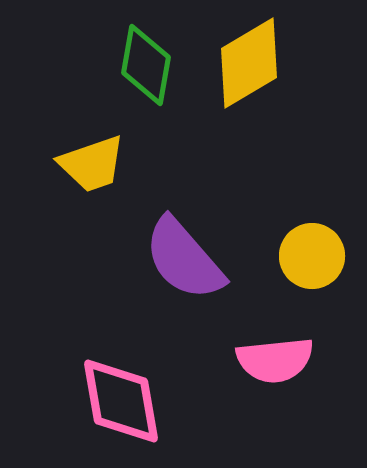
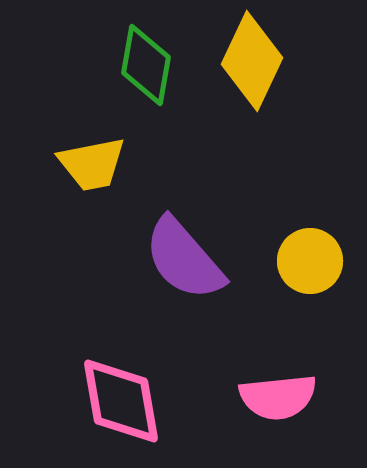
yellow diamond: moved 3 px right, 2 px up; rotated 34 degrees counterclockwise
yellow trapezoid: rotated 8 degrees clockwise
yellow circle: moved 2 px left, 5 px down
pink semicircle: moved 3 px right, 37 px down
